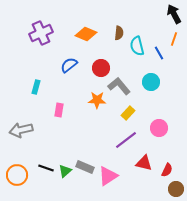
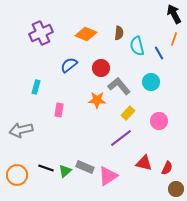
pink circle: moved 7 px up
purple line: moved 5 px left, 2 px up
red semicircle: moved 2 px up
